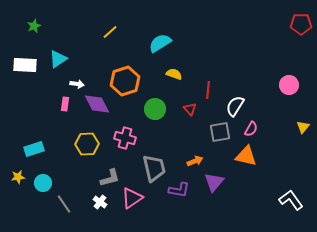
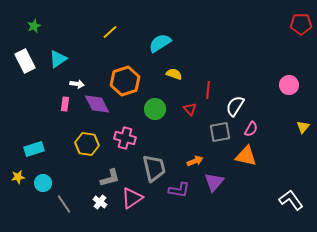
white rectangle: moved 4 px up; rotated 60 degrees clockwise
yellow hexagon: rotated 10 degrees clockwise
